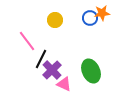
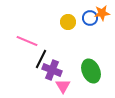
yellow circle: moved 13 px right, 2 px down
pink line: rotated 30 degrees counterclockwise
purple cross: rotated 24 degrees counterclockwise
pink triangle: moved 1 px left, 2 px down; rotated 35 degrees clockwise
